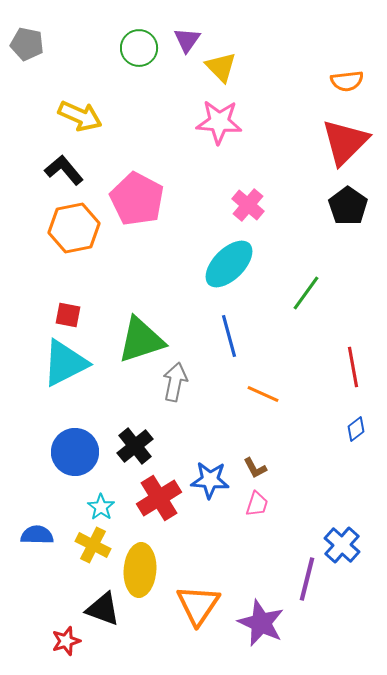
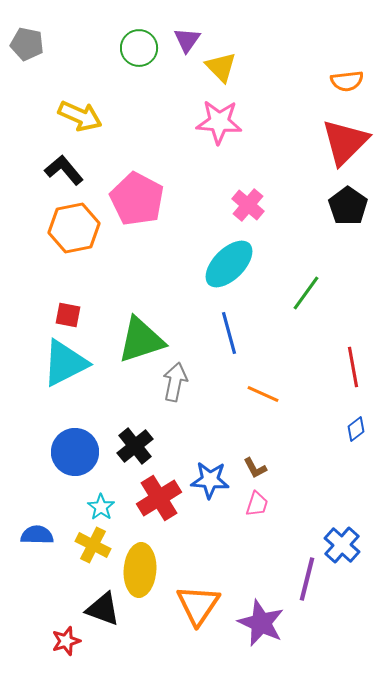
blue line: moved 3 px up
